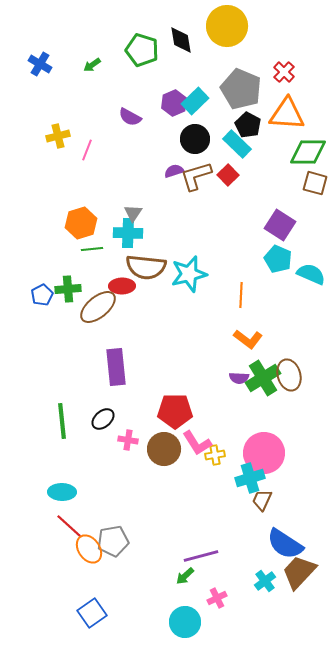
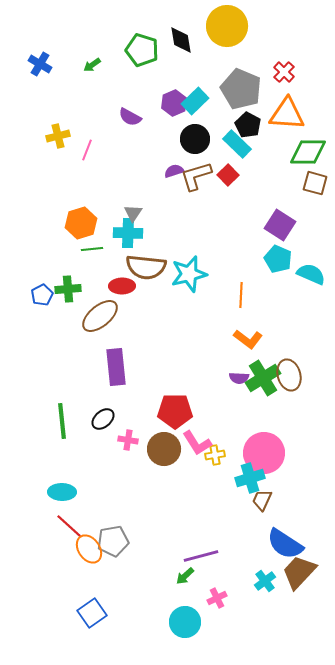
brown ellipse at (98, 307): moved 2 px right, 9 px down
